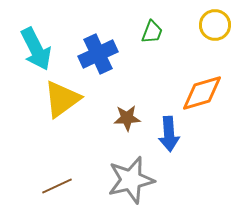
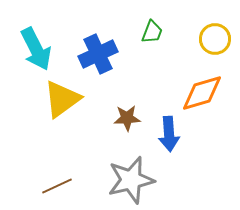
yellow circle: moved 14 px down
